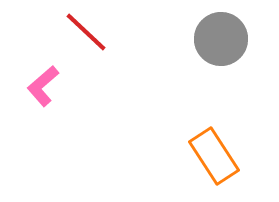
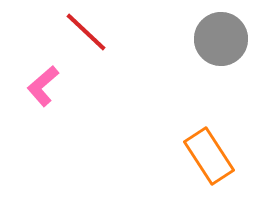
orange rectangle: moved 5 px left
